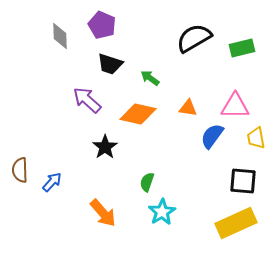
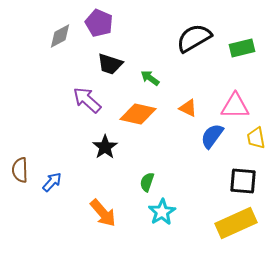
purple pentagon: moved 3 px left, 2 px up
gray diamond: rotated 64 degrees clockwise
orange triangle: rotated 18 degrees clockwise
